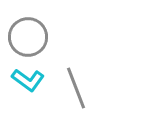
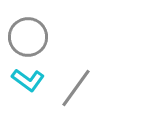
gray line: rotated 57 degrees clockwise
